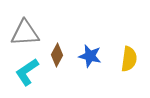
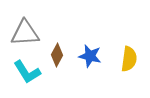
cyan L-shape: rotated 88 degrees counterclockwise
